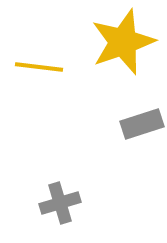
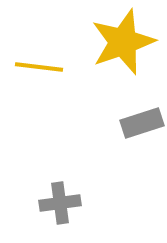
gray rectangle: moved 1 px up
gray cross: rotated 9 degrees clockwise
